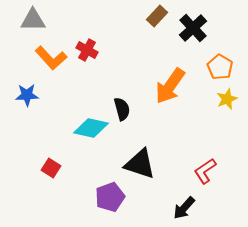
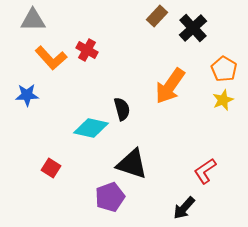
orange pentagon: moved 4 px right, 2 px down
yellow star: moved 4 px left, 1 px down
black triangle: moved 8 px left
